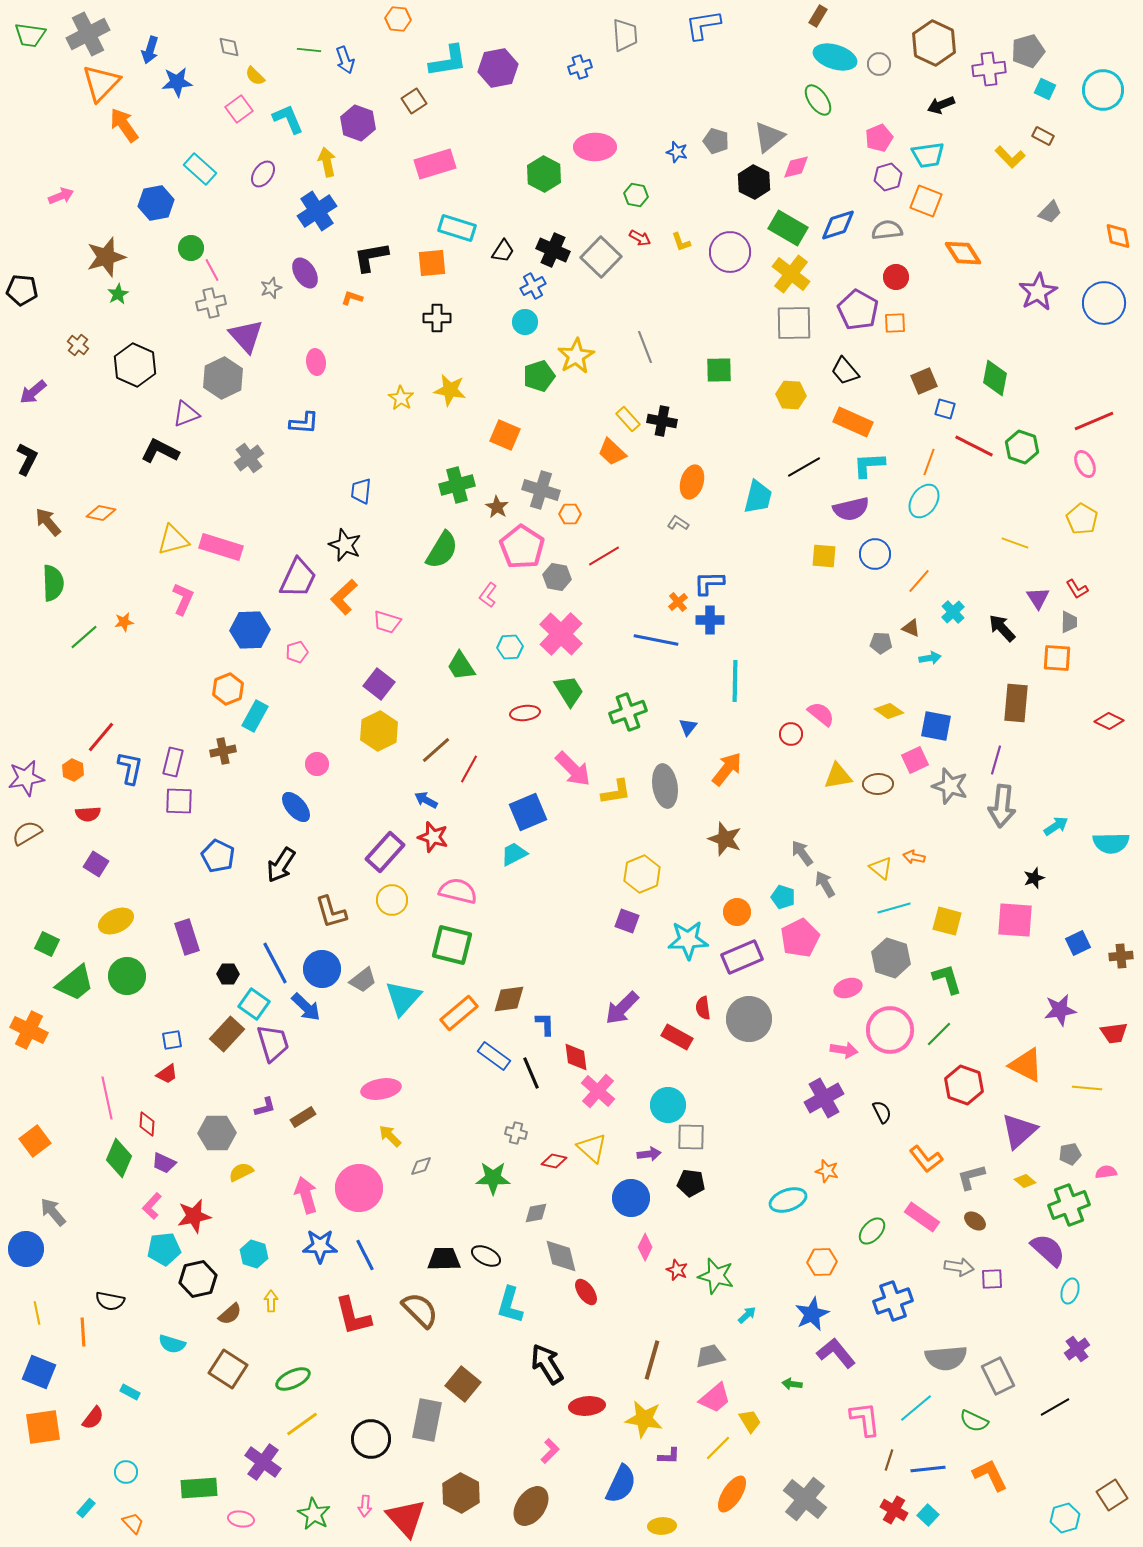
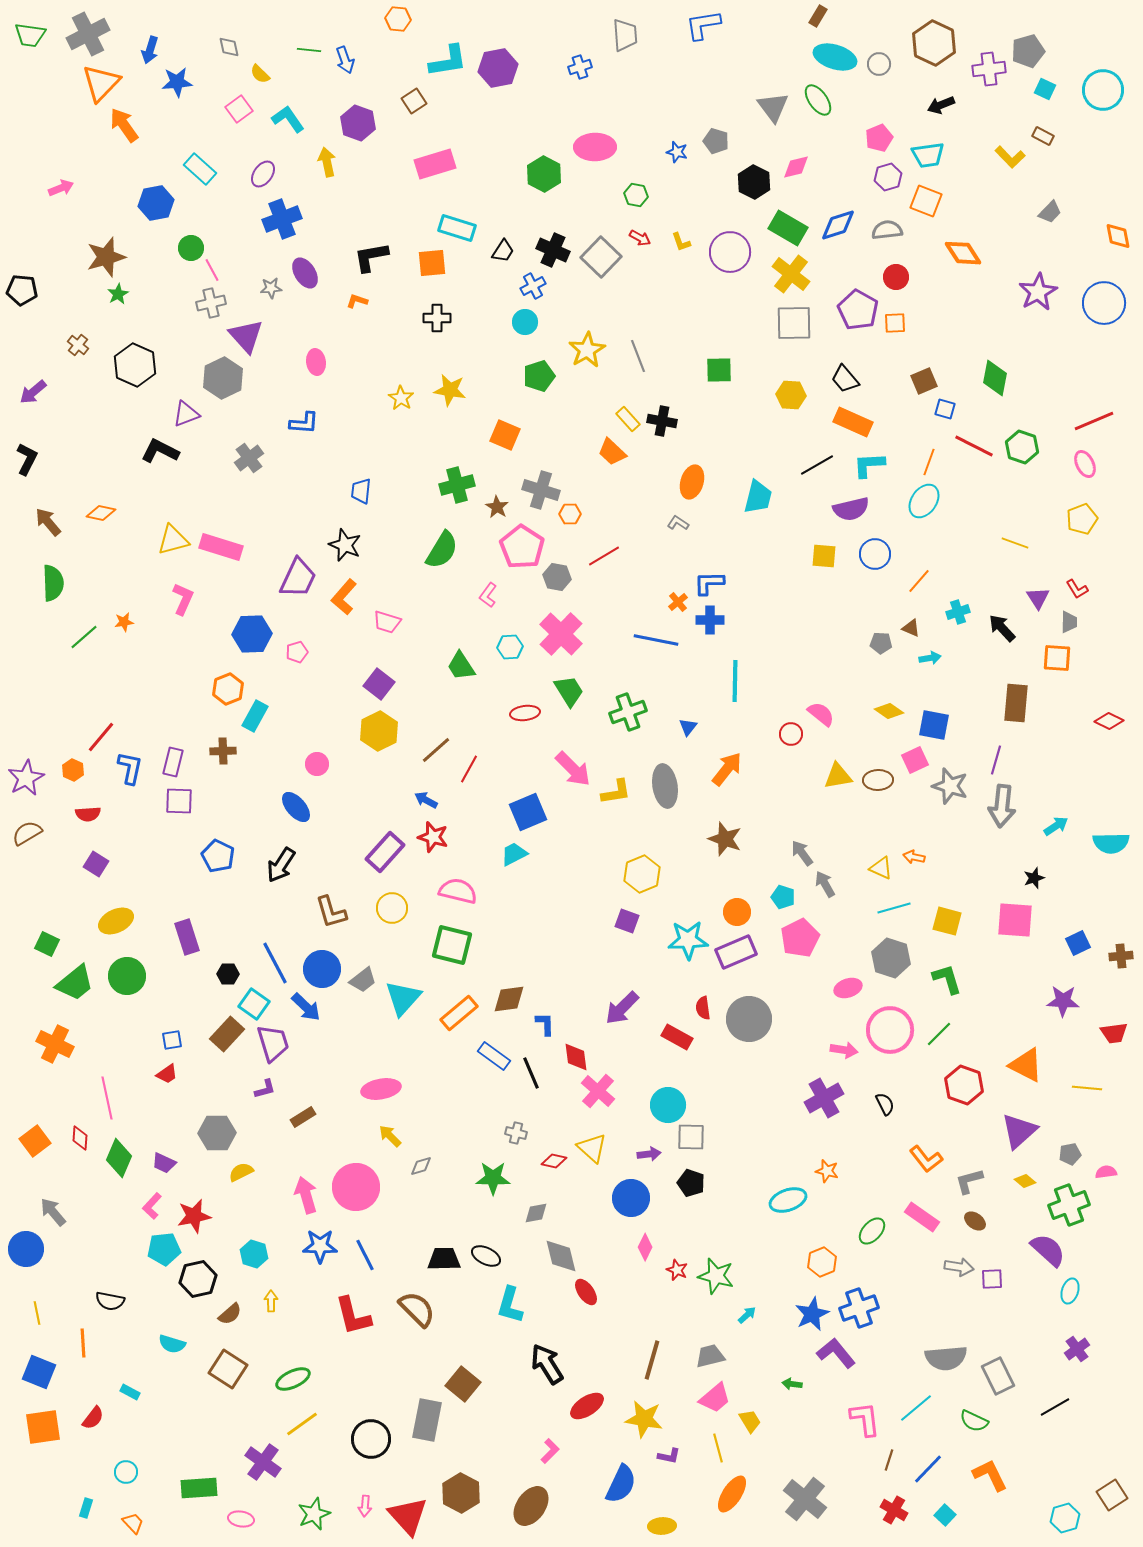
yellow semicircle at (255, 76): moved 5 px right, 2 px up
cyan L-shape at (288, 119): rotated 12 degrees counterclockwise
gray triangle at (769, 137): moved 4 px right, 30 px up; rotated 28 degrees counterclockwise
pink arrow at (61, 196): moved 8 px up
blue cross at (317, 211): moved 35 px left, 8 px down; rotated 12 degrees clockwise
gray star at (271, 288): rotated 15 degrees clockwise
orange L-shape at (352, 298): moved 5 px right, 3 px down
gray line at (645, 347): moved 7 px left, 9 px down
yellow star at (576, 356): moved 11 px right, 6 px up
black trapezoid at (845, 371): moved 8 px down
black line at (804, 467): moved 13 px right, 2 px up
yellow pentagon at (1082, 519): rotated 20 degrees clockwise
orange L-shape at (344, 597): rotated 6 degrees counterclockwise
cyan cross at (953, 612): moved 5 px right; rotated 25 degrees clockwise
blue hexagon at (250, 630): moved 2 px right, 4 px down
blue square at (936, 726): moved 2 px left, 1 px up
brown cross at (223, 751): rotated 10 degrees clockwise
purple star at (26, 778): rotated 18 degrees counterclockwise
brown ellipse at (878, 784): moved 4 px up
yellow triangle at (881, 868): rotated 15 degrees counterclockwise
yellow circle at (392, 900): moved 8 px down
purple rectangle at (742, 957): moved 6 px left, 5 px up
purple star at (1060, 1010): moved 3 px right, 9 px up; rotated 12 degrees clockwise
orange cross at (29, 1030): moved 26 px right, 14 px down
purple L-shape at (265, 1107): moved 18 px up
black semicircle at (882, 1112): moved 3 px right, 8 px up
red diamond at (147, 1124): moved 67 px left, 14 px down
gray L-shape at (971, 1177): moved 2 px left, 4 px down
black pentagon at (691, 1183): rotated 12 degrees clockwise
pink circle at (359, 1188): moved 3 px left, 1 px up
orange hexagon at (822, 1262): rotated 20 degrees counterclockwise
blue cross at (893, 1301): moved 34 px left, 7 px down
brown semicircle at (420, 1310): moved 3 px left, 1 px up
orange line at (83, 1332): moved 11 px down
red ellipse at (587, 1406): rotated 28 degrees counterclockwise
yellow line at (718, 1448): rotated 60 degrees counterclockwise
purple L-shape at (669, 1456): rotated 10 degrees clockwise
blue line at (928, 1469): rotated 40 degrees counterclockwise
cyan rectangle at (86, 1508): rotated 24 degrees counterclockwise
green star at (314, 1514): rotated 20 degrees clockwise
cyan square at (928, 1515): moved 17 px right
red triangle at (406, 1518): moved 2 px right, 2 px up
